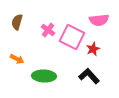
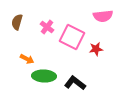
pink semicircle: moved 4 px right, 4 px up
pink cross: moved 1 px left, 3 px up
red star: moved 3 px right; rotated 16 degrees clockwise
orange arrow: moved 10 px right
black L-shape: moved 14 px left, 7 px down; rotated 10 degrees counterclockwise
